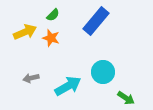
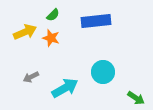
blue rectangle: rotated 44 degrees clockwise
gray arrow: moved 1 px up; rotated 14 degrees counterclockwise
cyan arrow: moved 3 px left, 2 px down
green arrow: moved 10 px right
